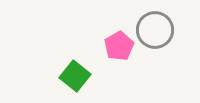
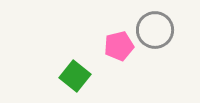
pink pentagon: rotated 16 degrees clockwise
